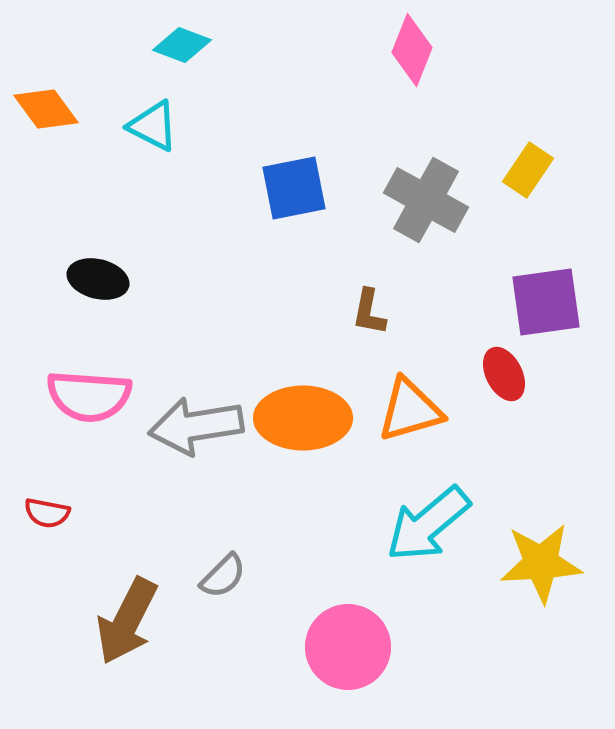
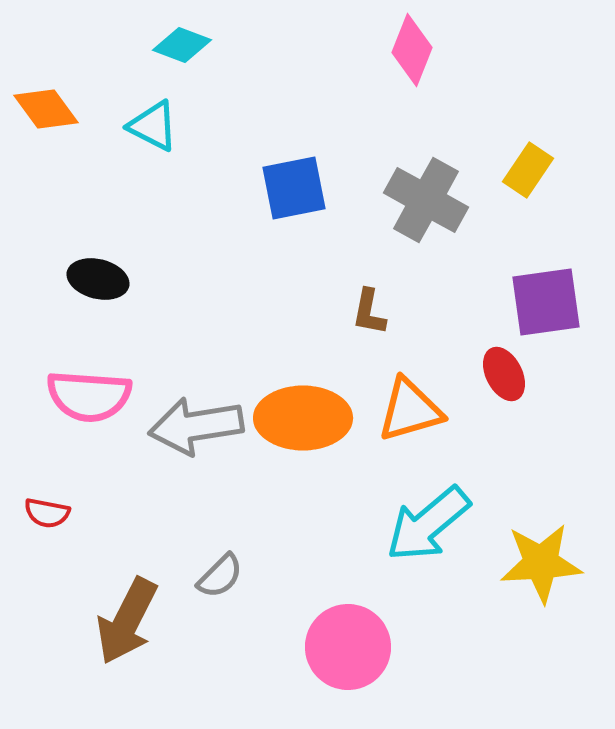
gray semicircle: moved 3 px left
